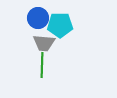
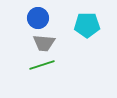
cyan pentagon: moved 27 px right
green line: rotated 70 degrees clockwise
